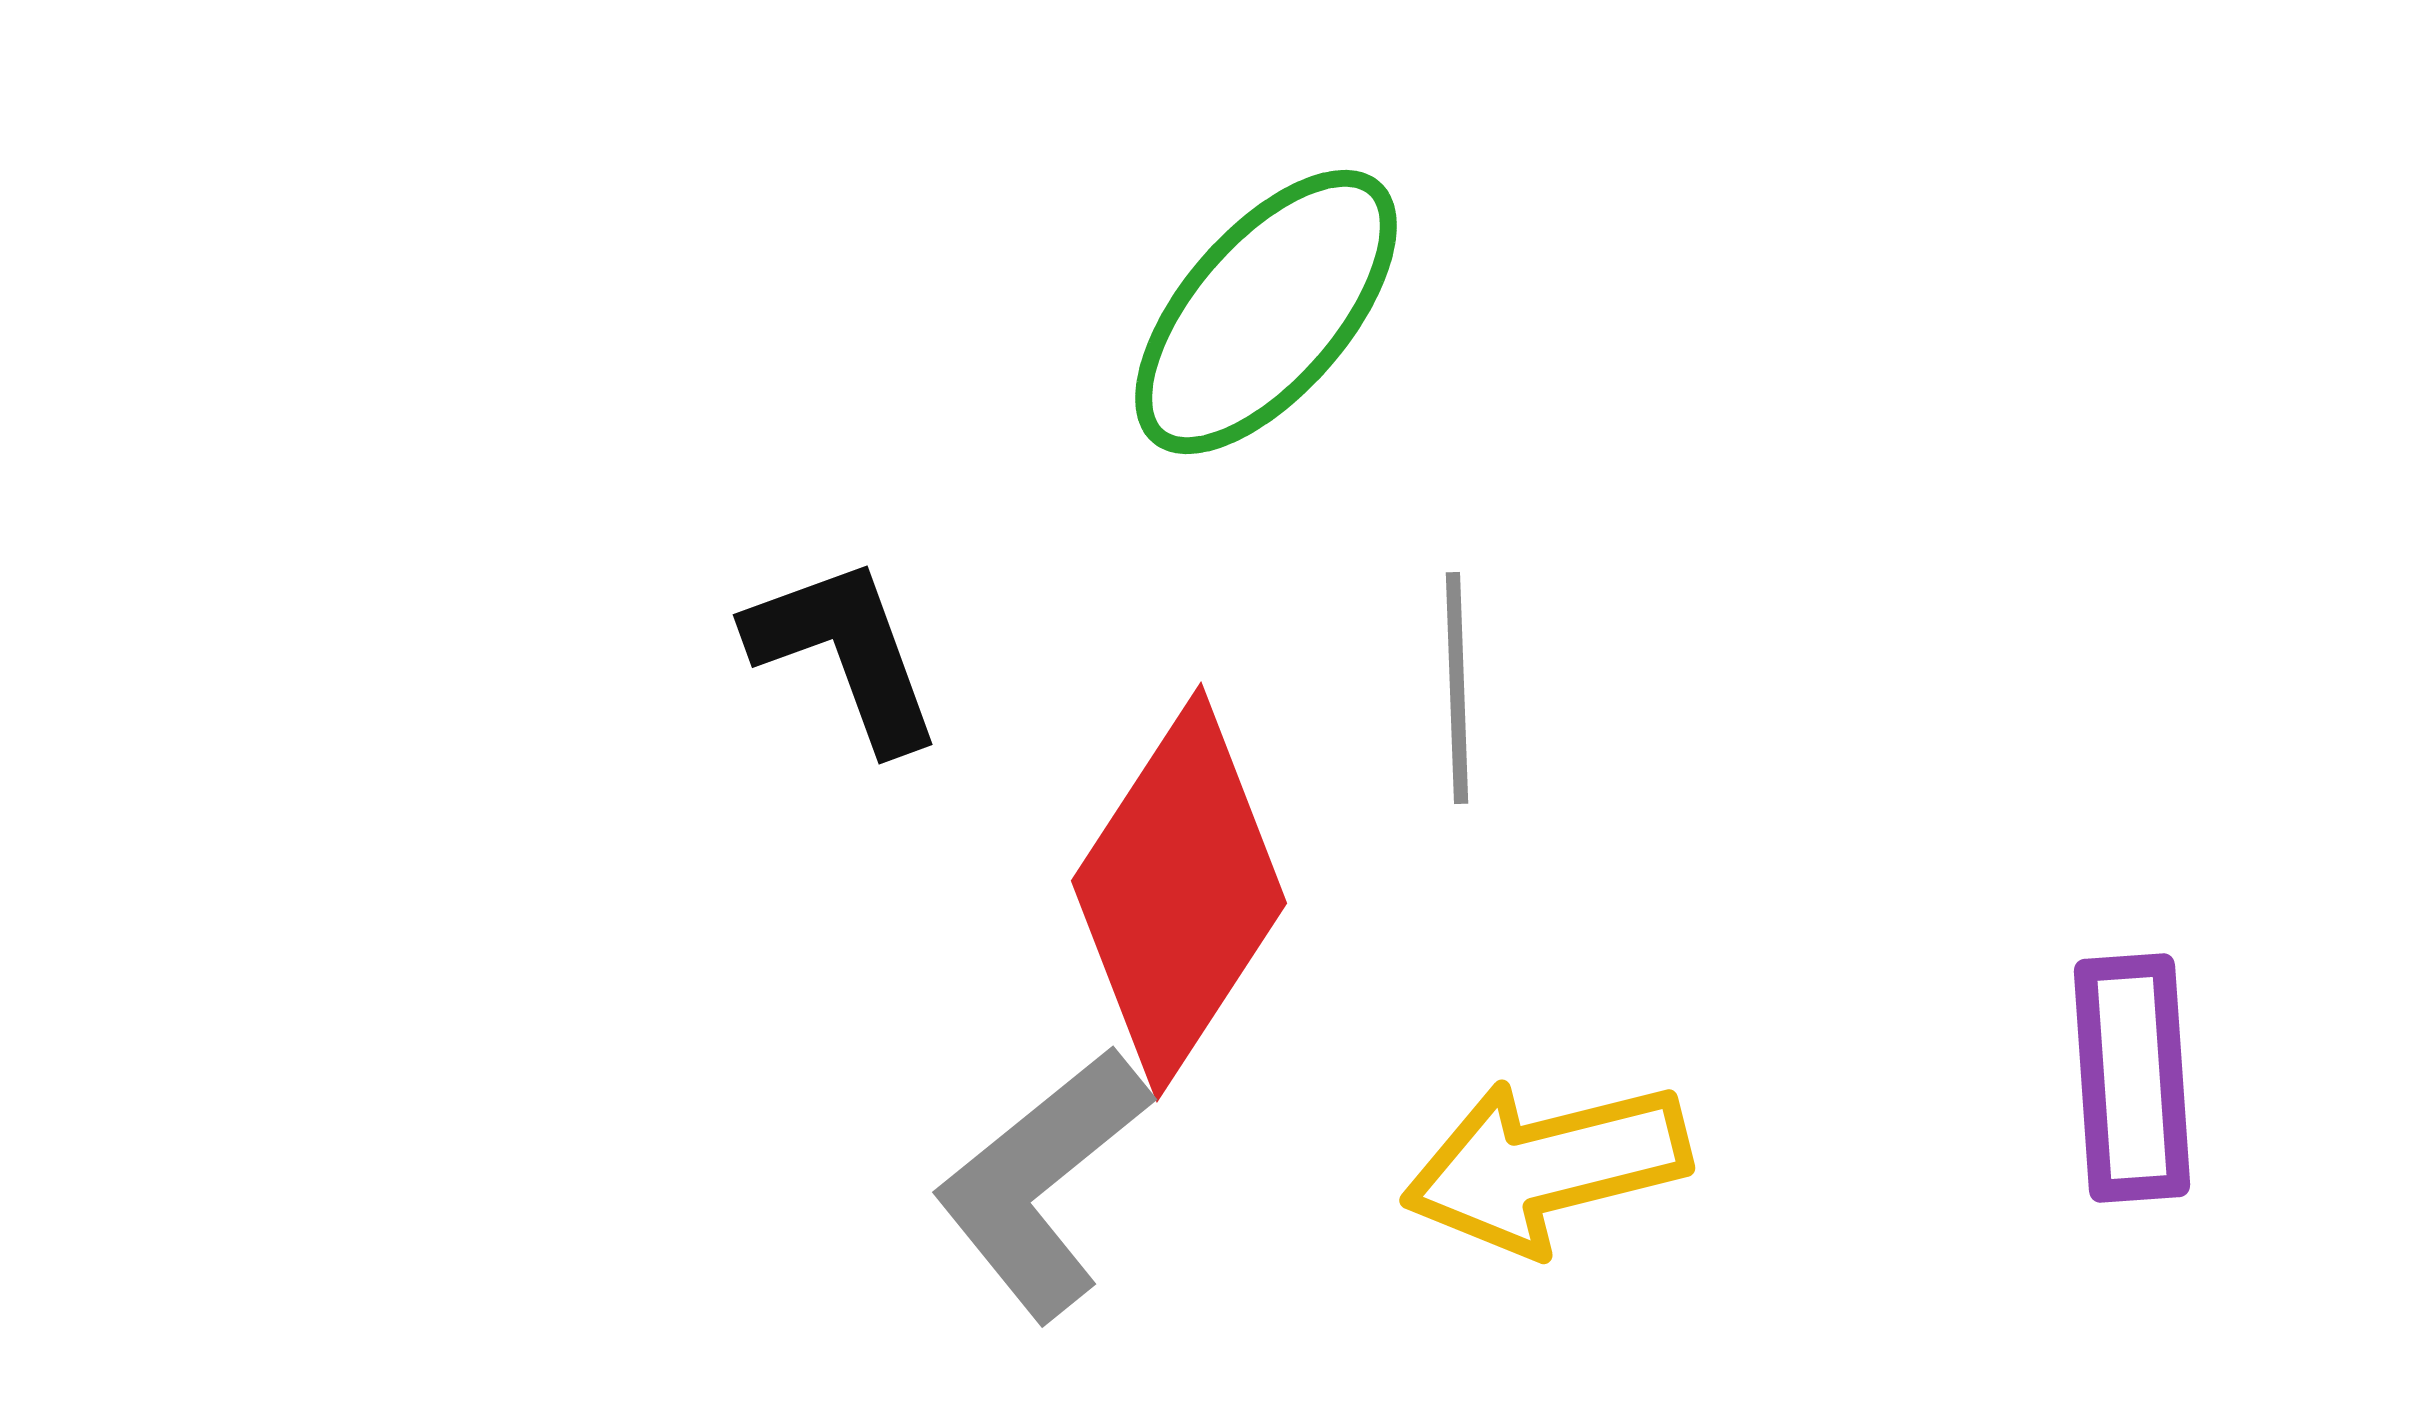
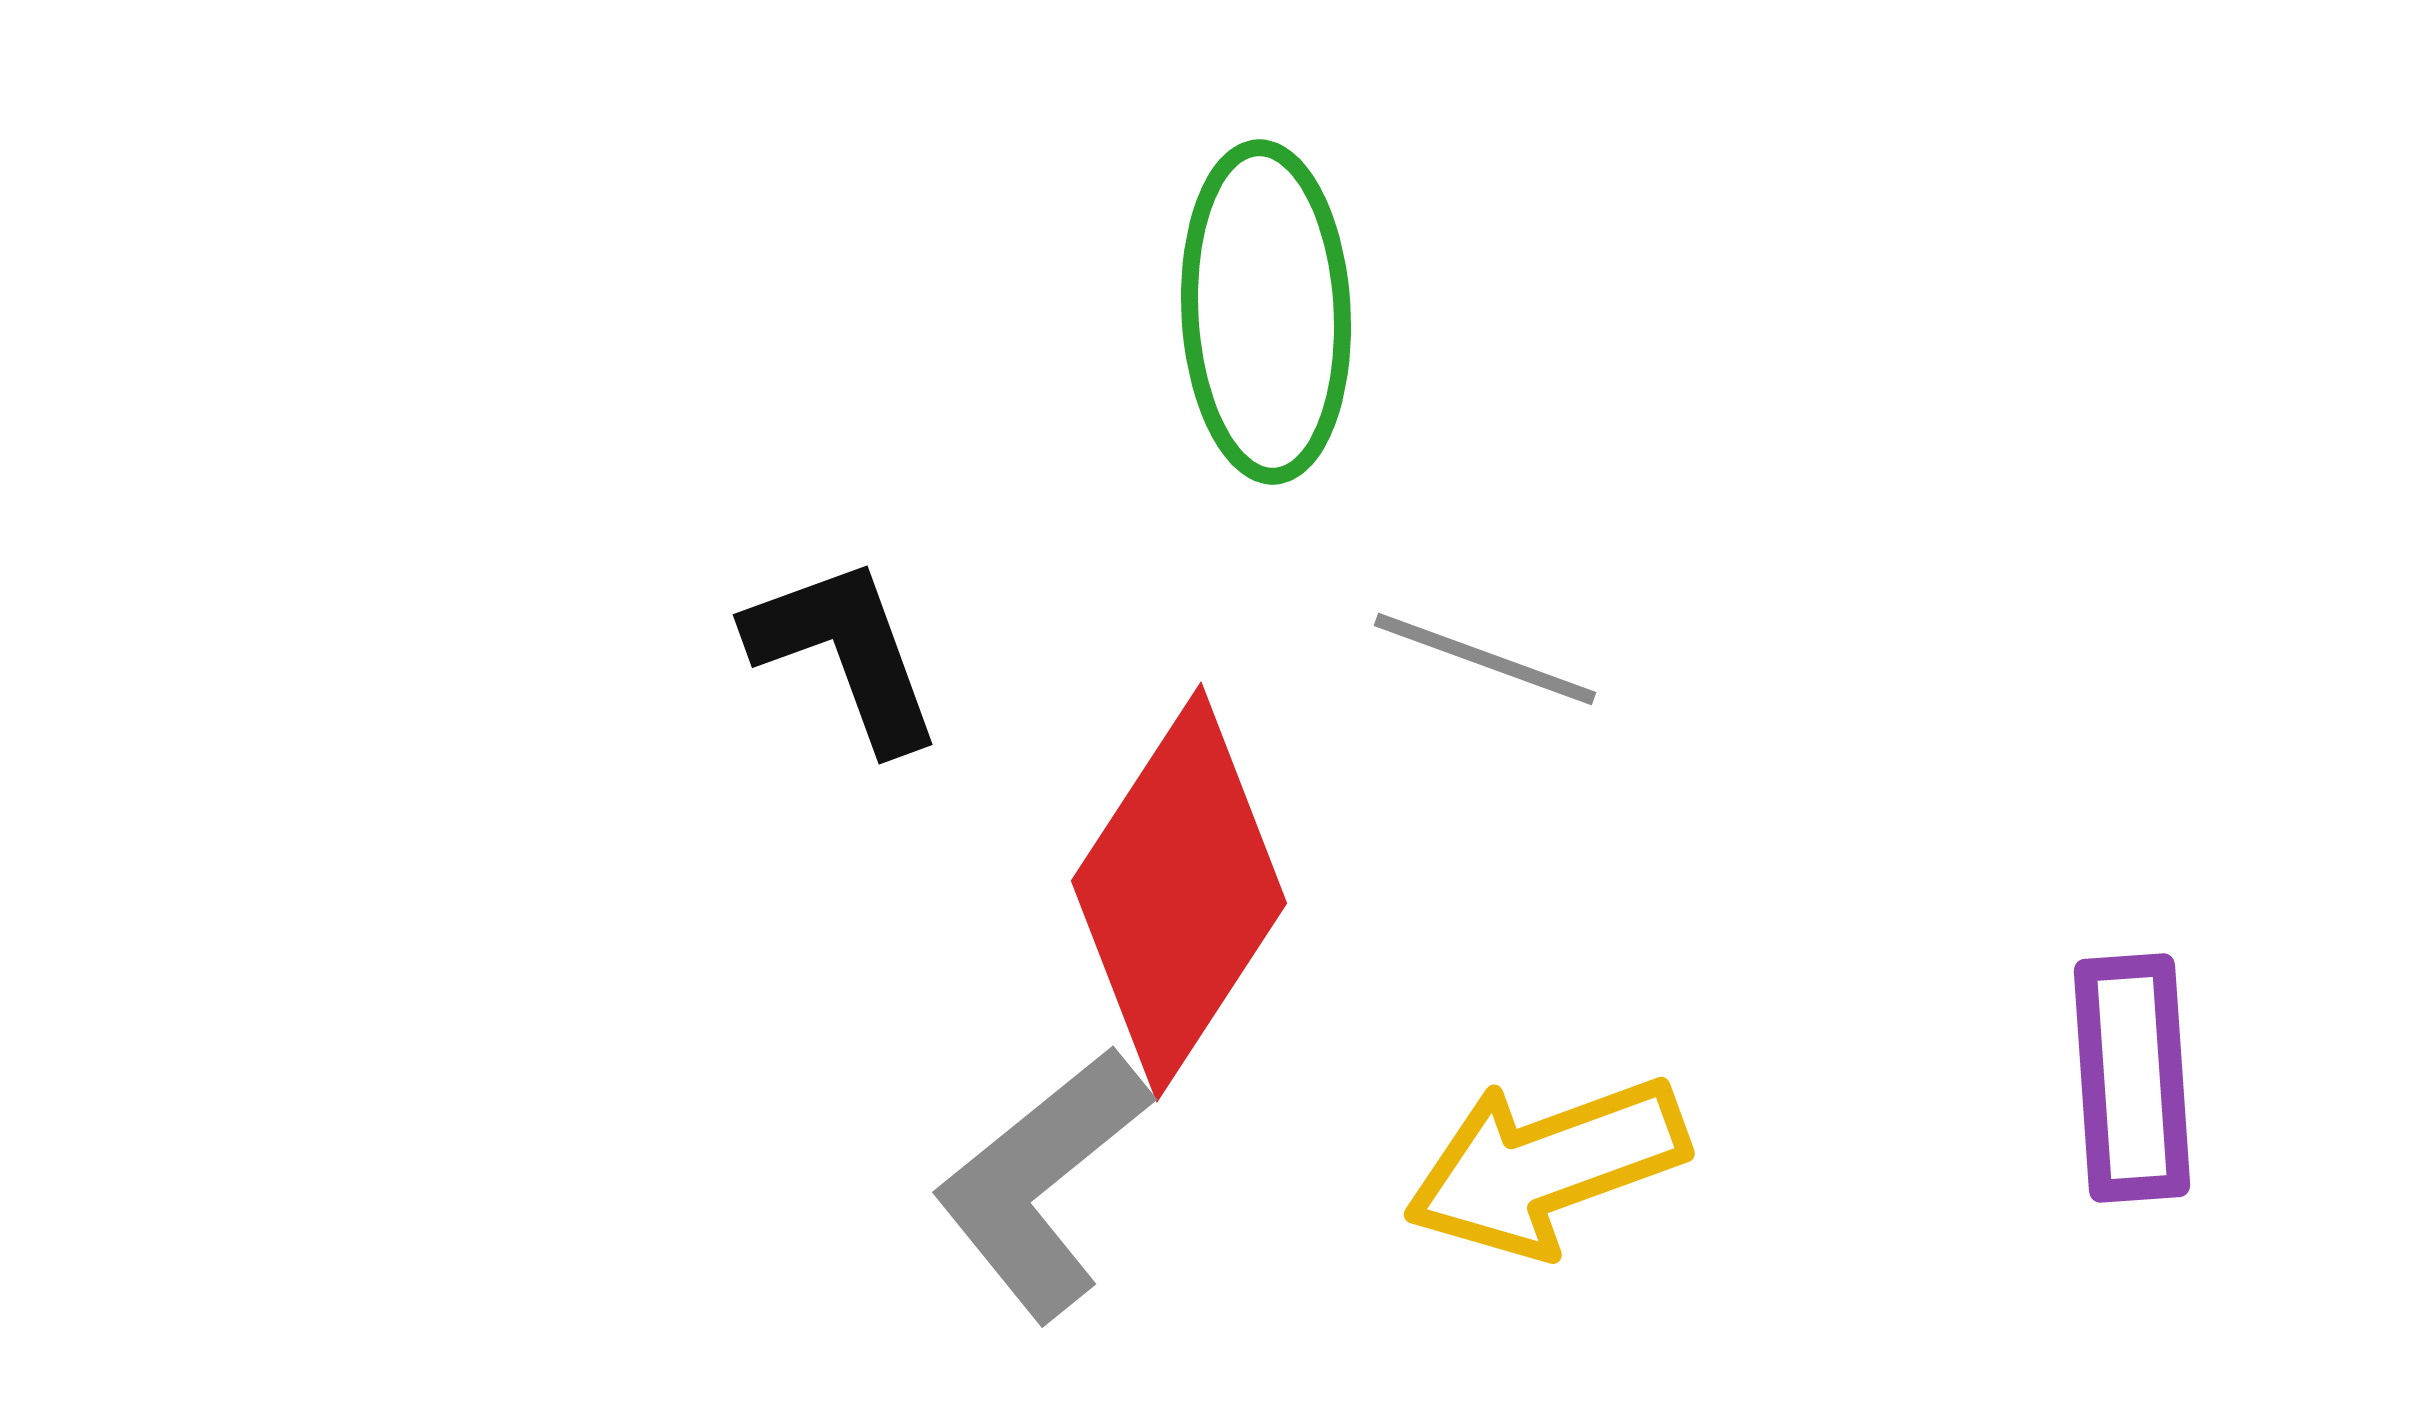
green ellipse: rotated 44 degrees counterclockwise
gray line: moved 28 px right, 29 px up; rotated 68 degrees counterclockwise
yellow arrow: rotated 6 degrees counterclockwise
